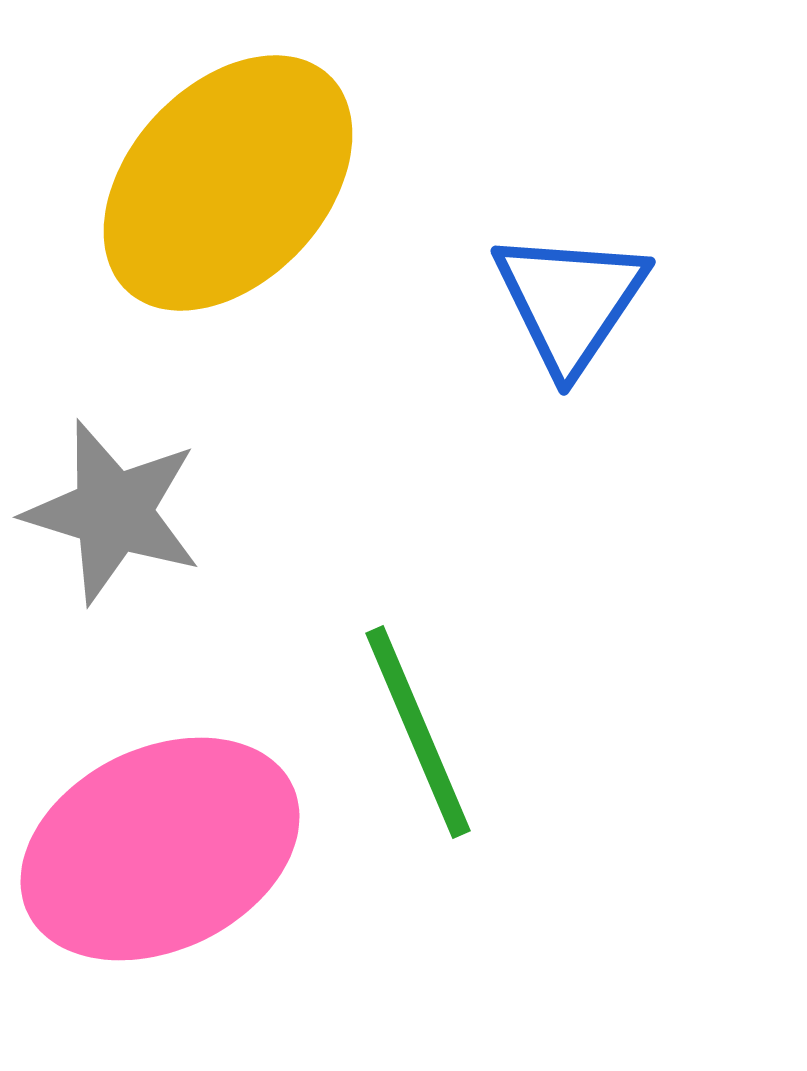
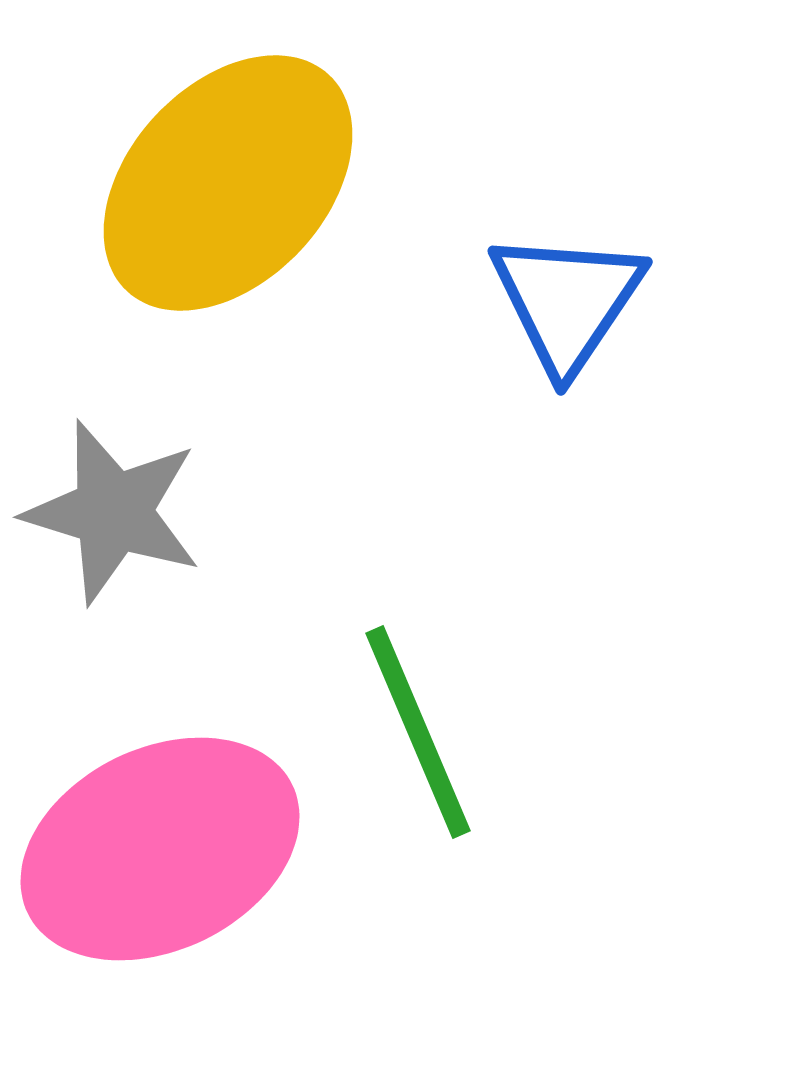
blue triangle: moved 3 px left
